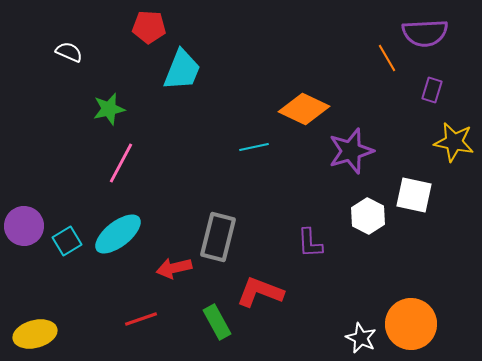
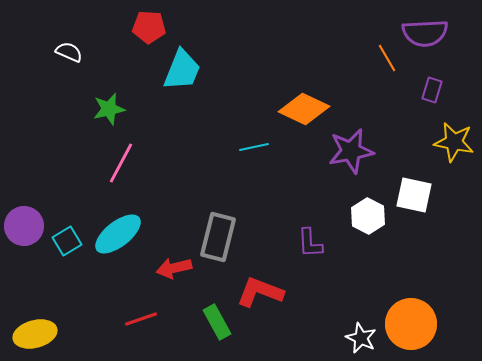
purple star: rotated 6 degrees clockwise
